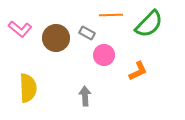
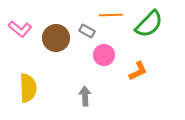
gray rectangle: moved 2 px up
